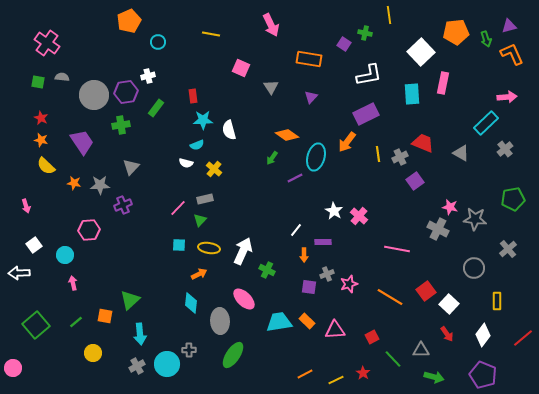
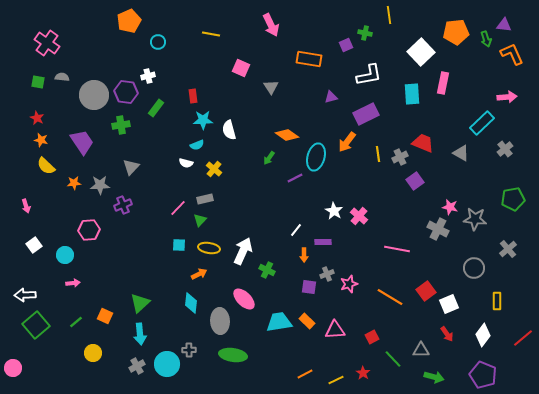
purple triangle at (509, 26): moved 5 px left, 1 px up; rotated 21 degrees clockwise
purple square at (344, 44): moved 2 px right, 1 px down; rotated 32 degrees clockwise
purple hexagon at (126, 92): rotated 15 degrees clockwise
purple triangle at (311, 97): moved 20 px right; rotated 32 degrees clockwise
red star at (41, 118): moved 4 px left
cyan rectangle at (486, 123): moved 4 px left
green arrow at (272, 158): moved 3 px left
orange star at (74, 183): rotated 16 degrees counterclockwise
white arrow at (19, 273): moved 6 px right, 22 px down
pink arrow at (73, 283): rotated 96 degrees clockwise
green triangle at (130, 300): moved 10 px right, 3 px down
white square at (449, 304): rotated 24 degrees clockwise
orange square at (105, 316): rotated 14 degrees clockwise
green ellipse at (233, 355): rotated 64 degrees clockwise
